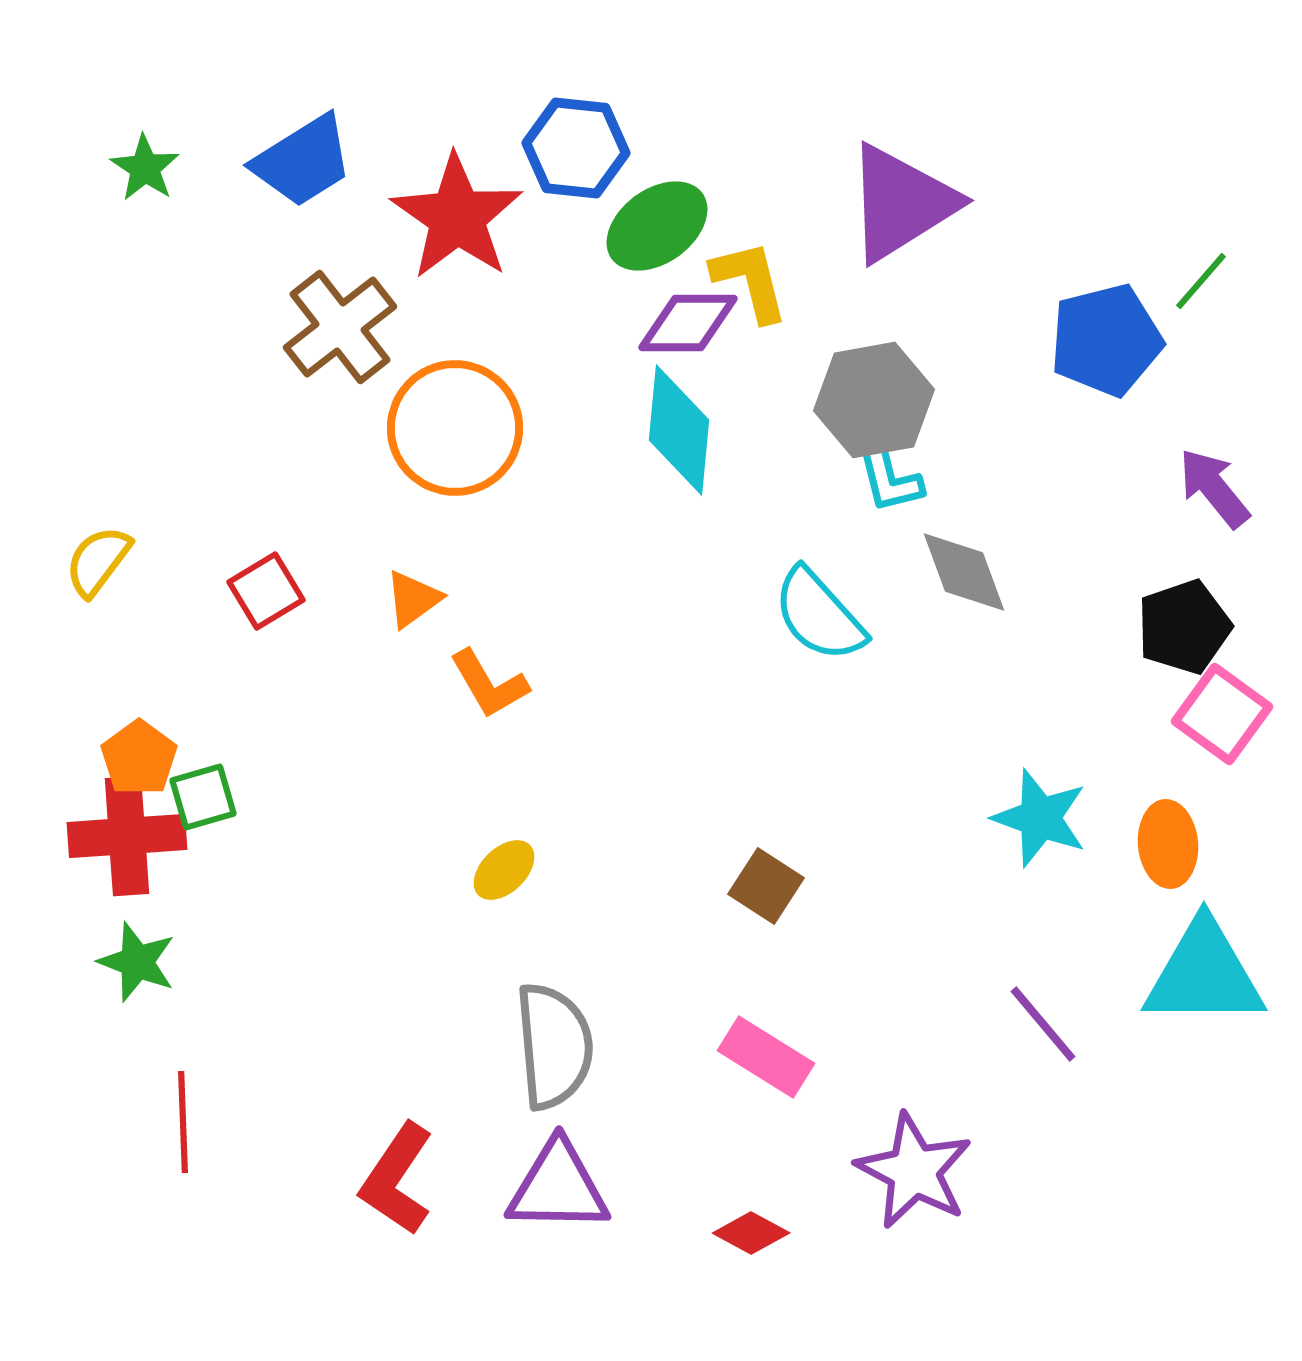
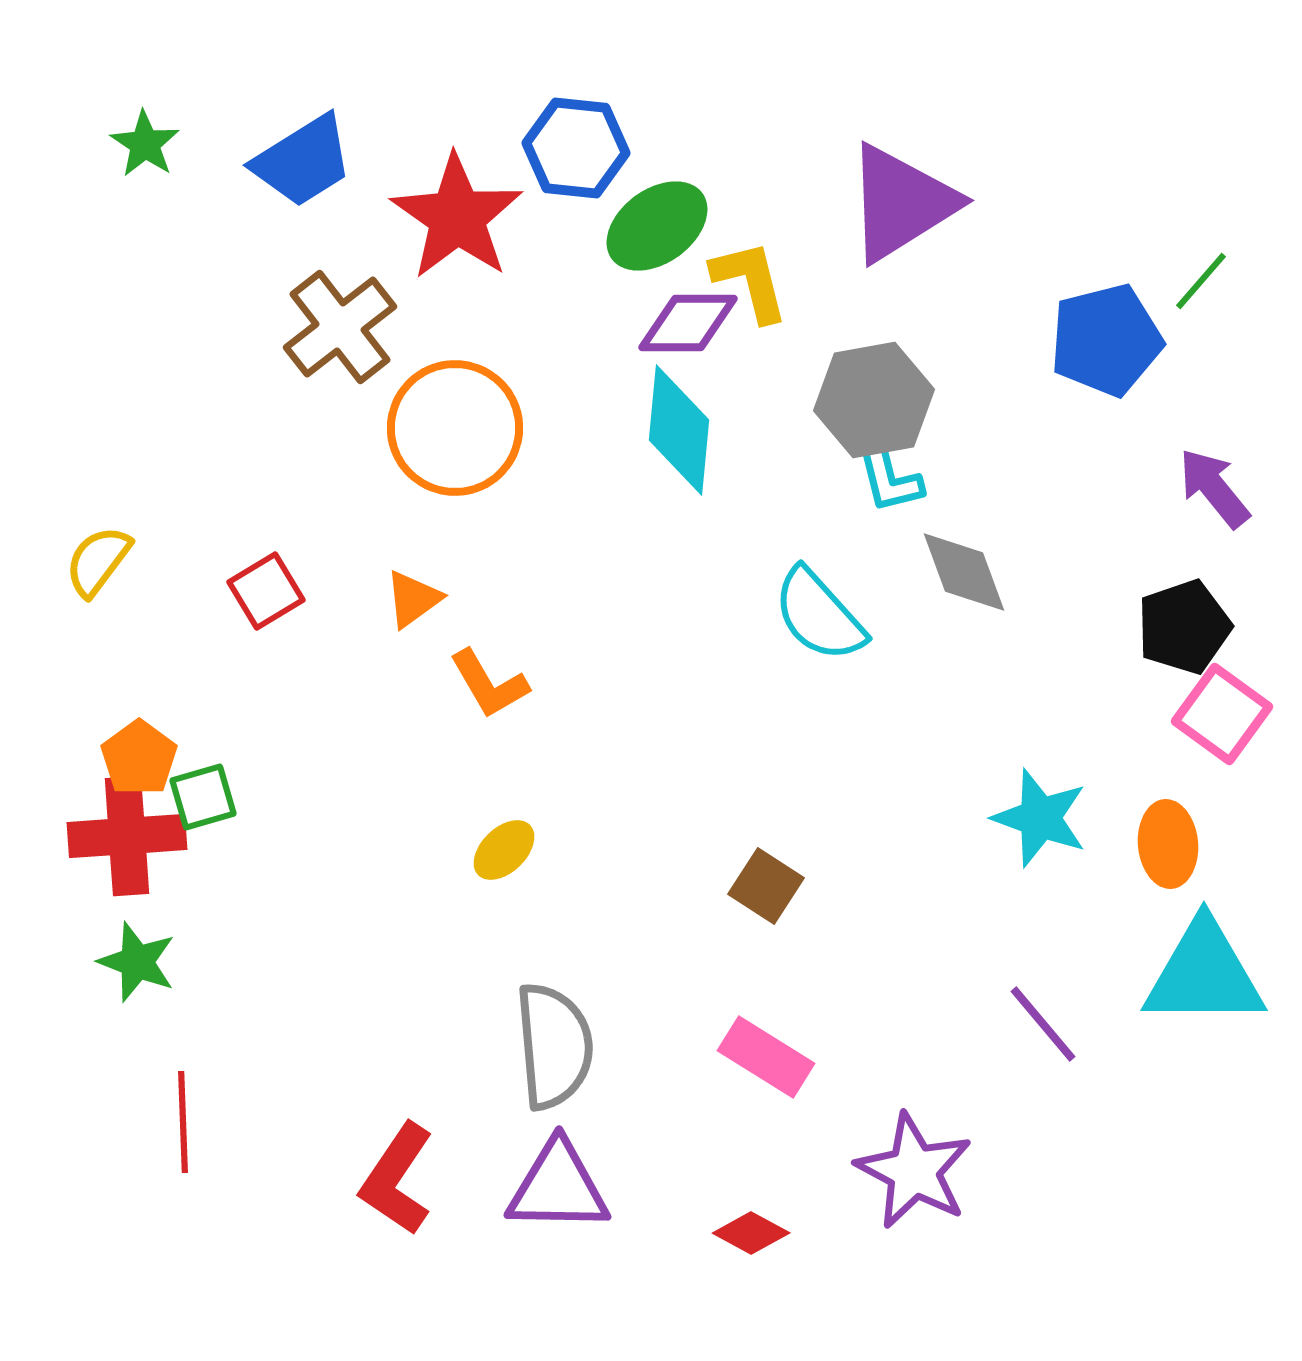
green star at (145, 168): moved 24 px up
yellow ellipse at (504, 870): moved 20 px up
